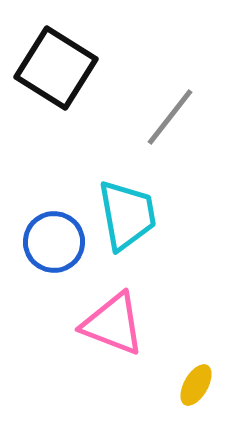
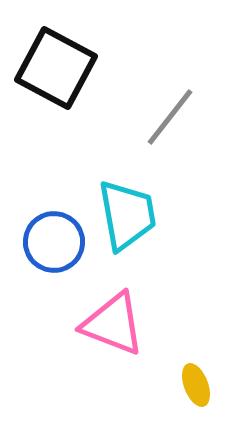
black square: rotated 4 degrees counterclockwise
yellow ellipse: rotated 51 degrees counterclockwise
